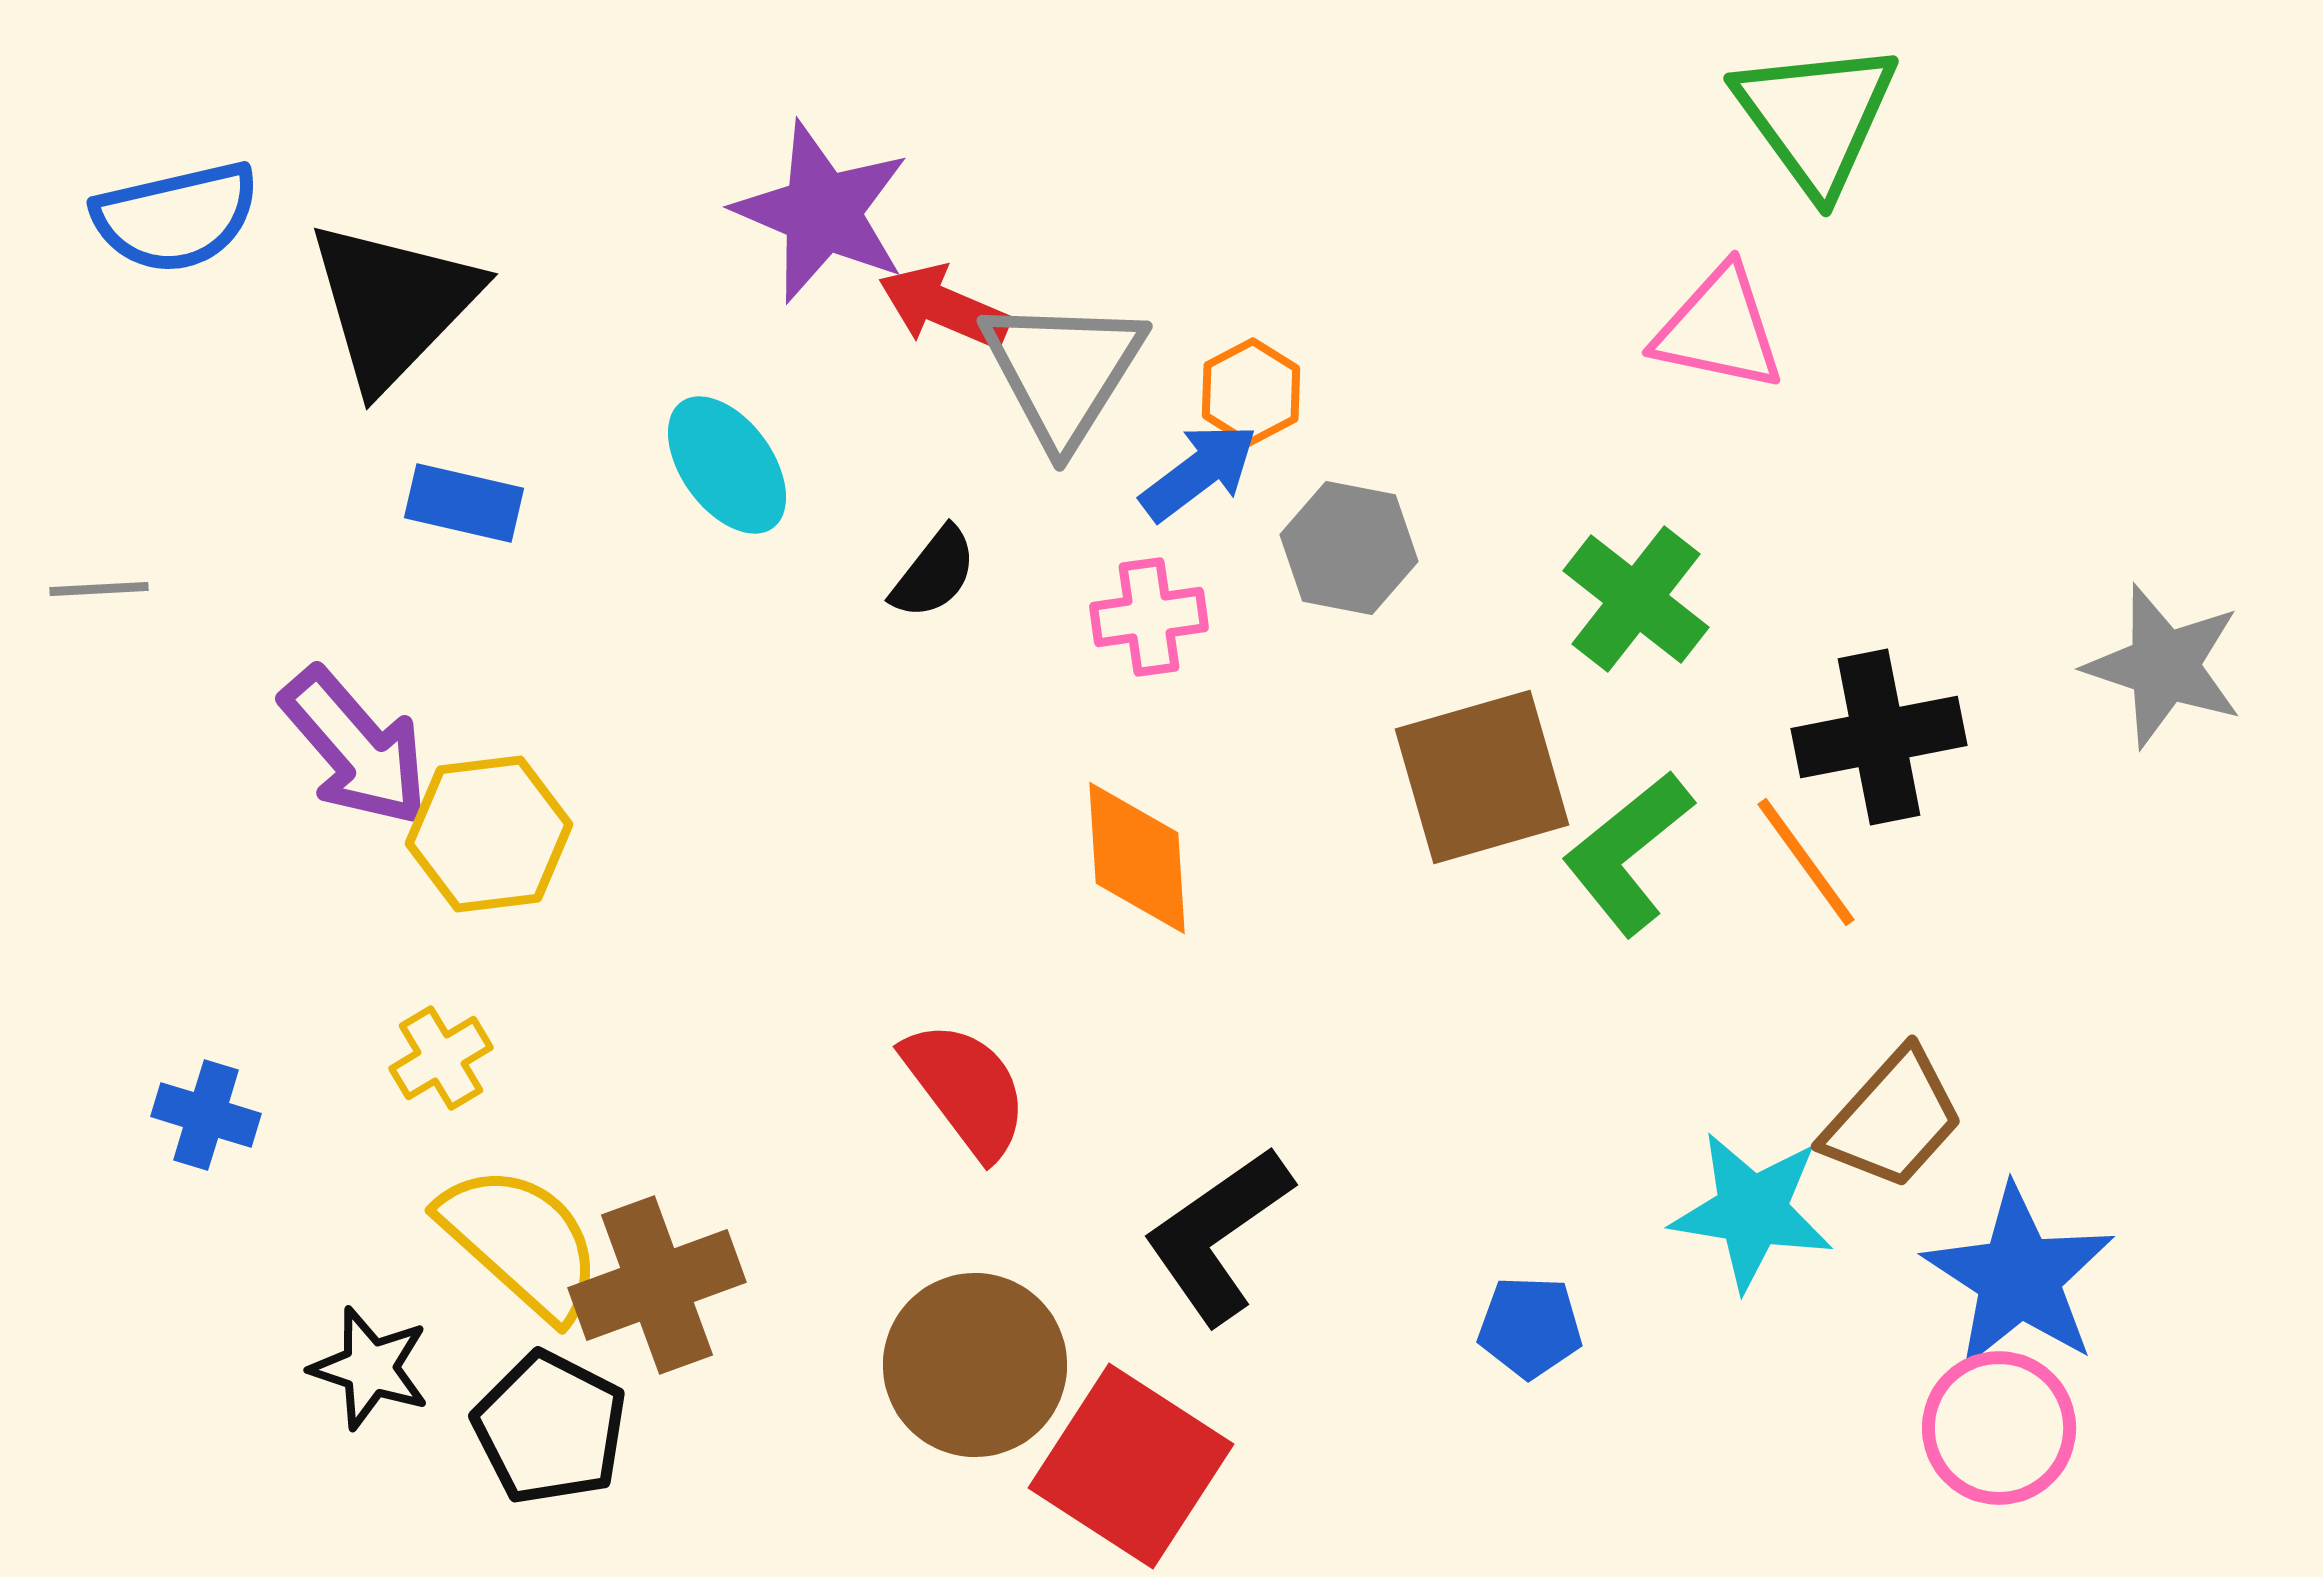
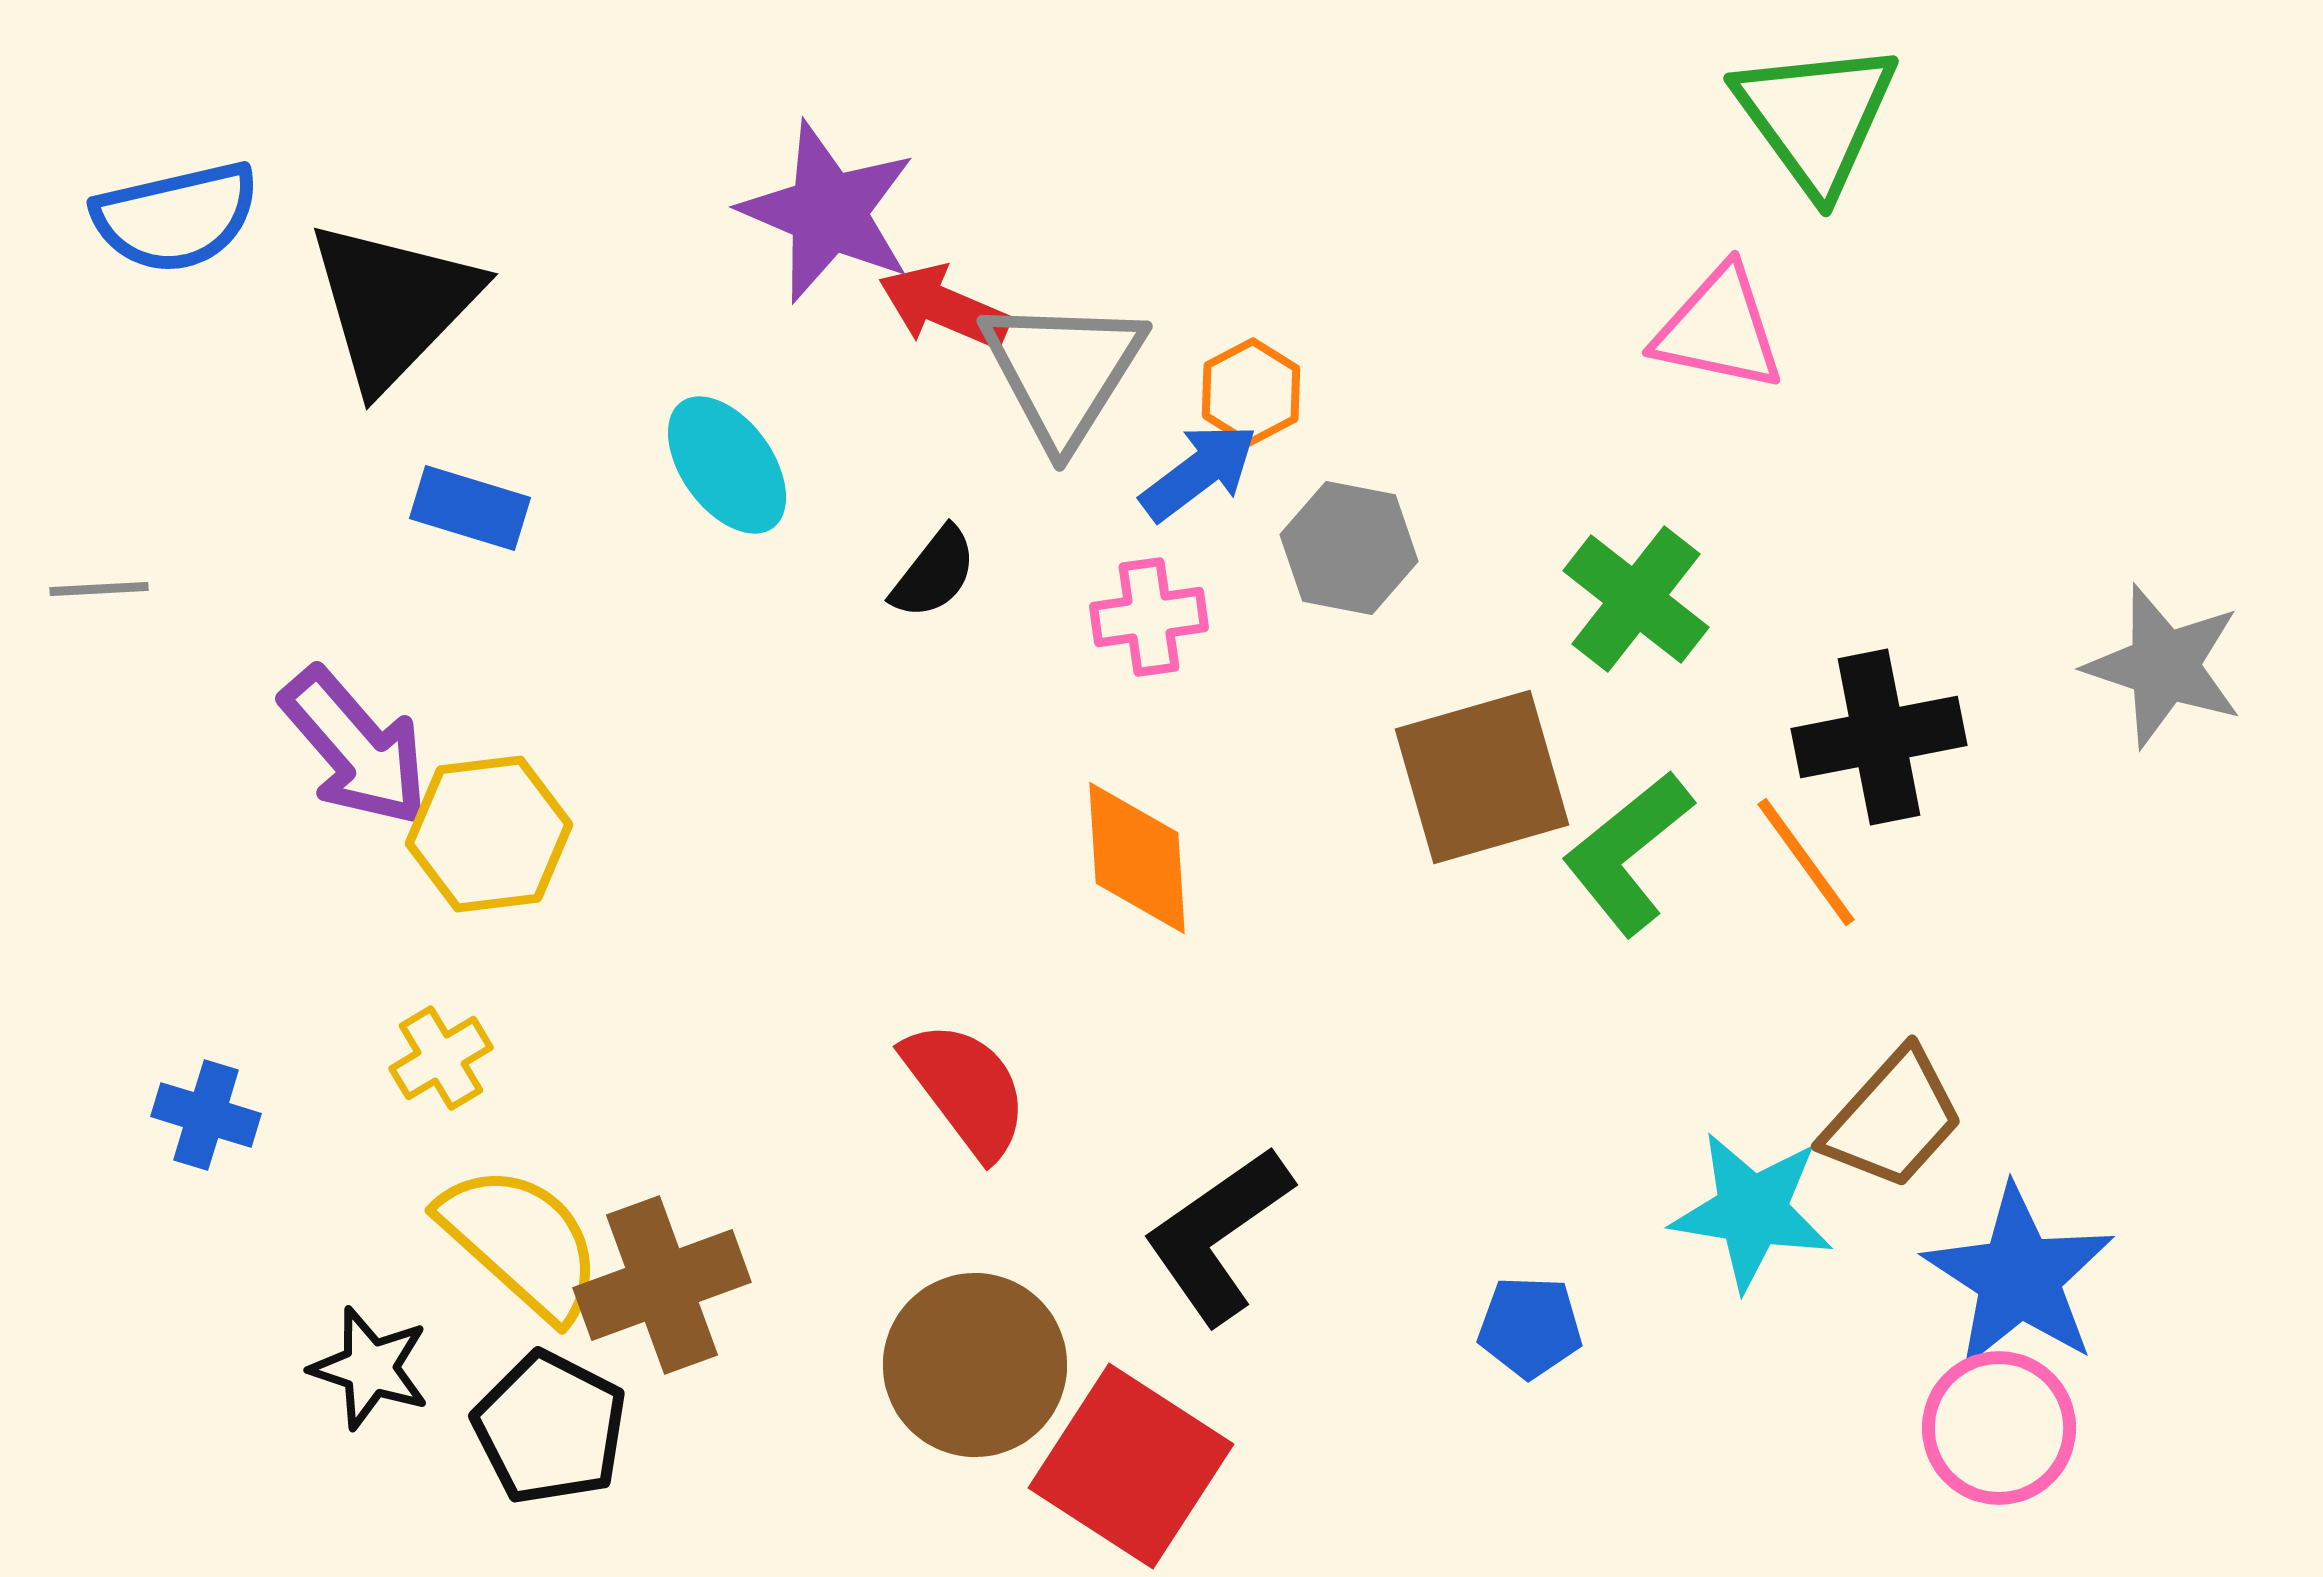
purple star: moved 6 px right
blue rectangle: moved 6 px right, 5 px down; rotated 4 degrees clockwise
brown cross: moved 5 px right
